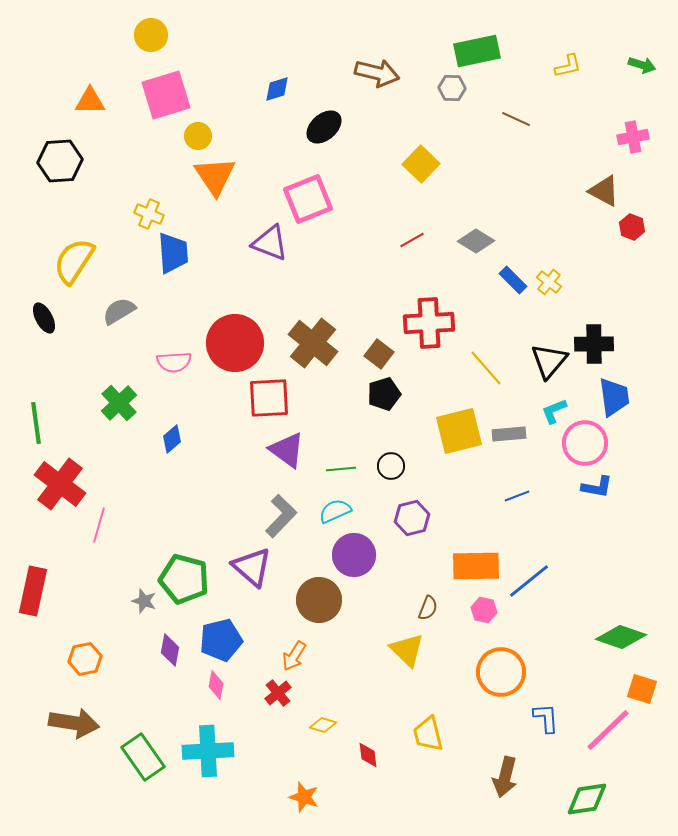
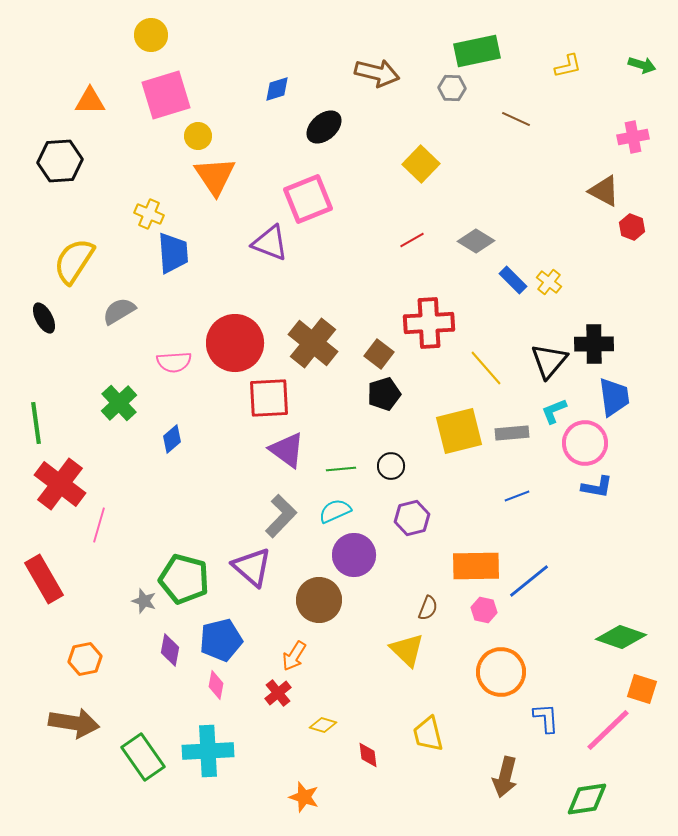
gray rectangle at (509, 434): moved 3 px right, 1 px up
red rectangle at (33, 591): moved 11 px right, 12 px up; rotated 42 degrees counterclockwise
